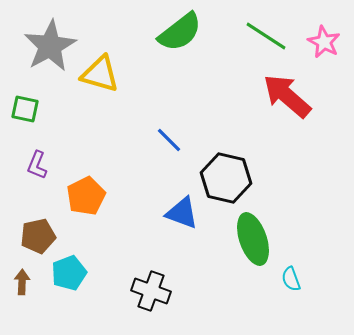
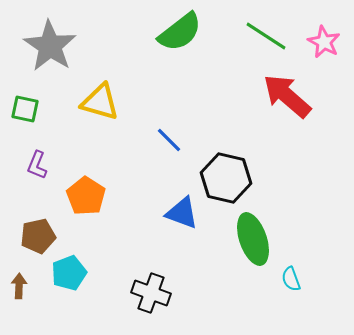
gray star: rotated 10 degrees counterclockwise
yellow triangle: moved 28 px down
orange pentagon: rotated 12 degrees counterclockwise
brown arrow: moved 3 px left, 4 px down
black cross: moved 2 px down
